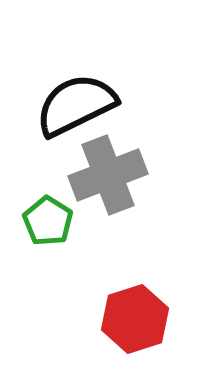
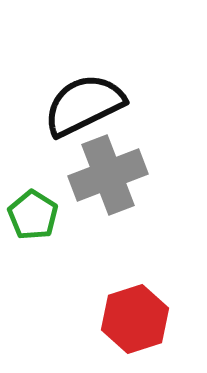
black semicircle: moved 8 px right
green pentagon: moved 15 px left, 6 px up
